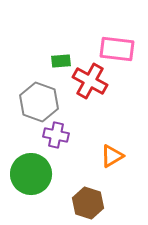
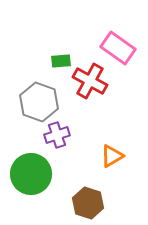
pink rectangle: moved 1 px right, 1 px up; rotated 28 degrees clockwise
purple cross: moved 1 px right; rotated 30 degrees counterclockwise
